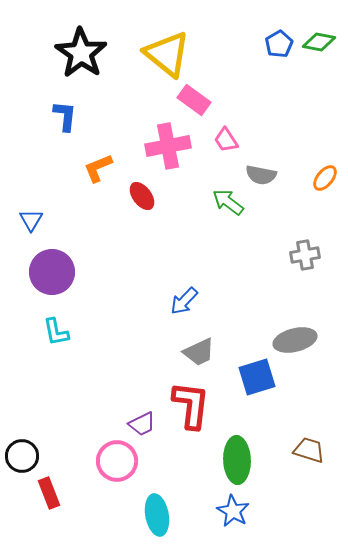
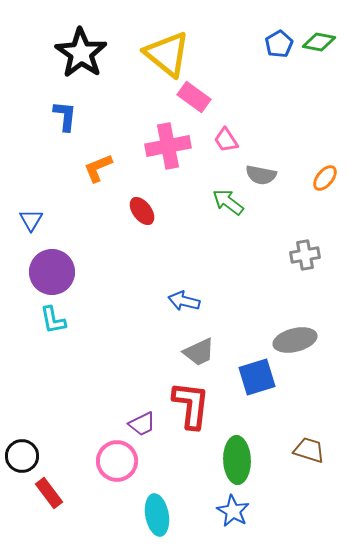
pink rectangle: moved 3 px up
red ellipse: moved 15 px down
blue arrow: rotated 60 degrees clockwise
cyan L-shape: moved 3 px left, 12 px up
red rectangle: rotated 16 degrees counterclockwise
